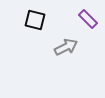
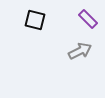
gray arrow: moved 14 px right, 4 px down
